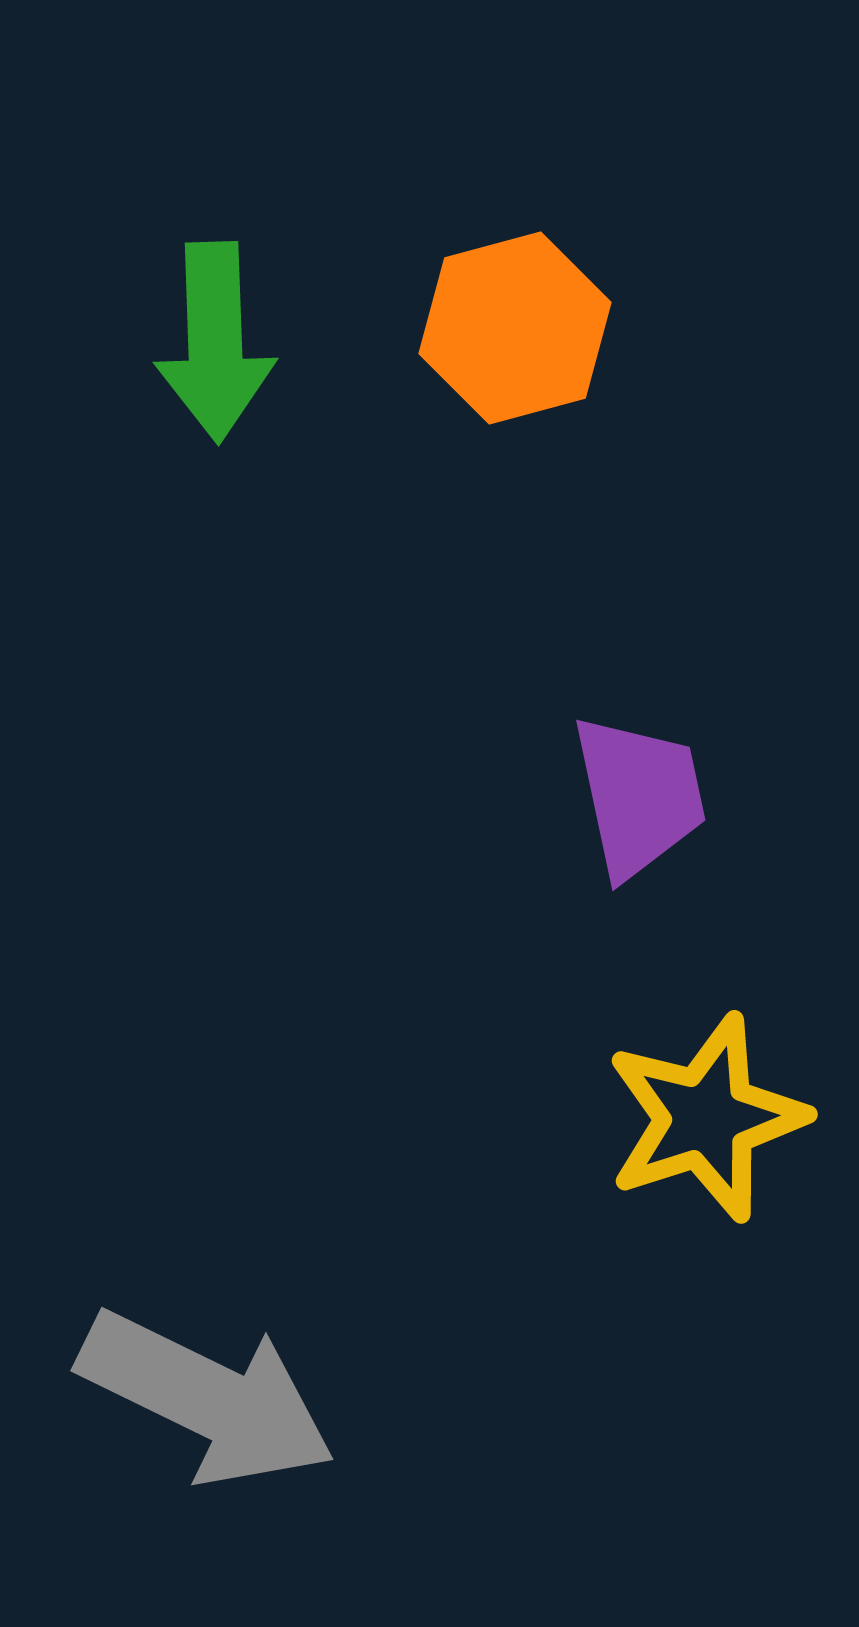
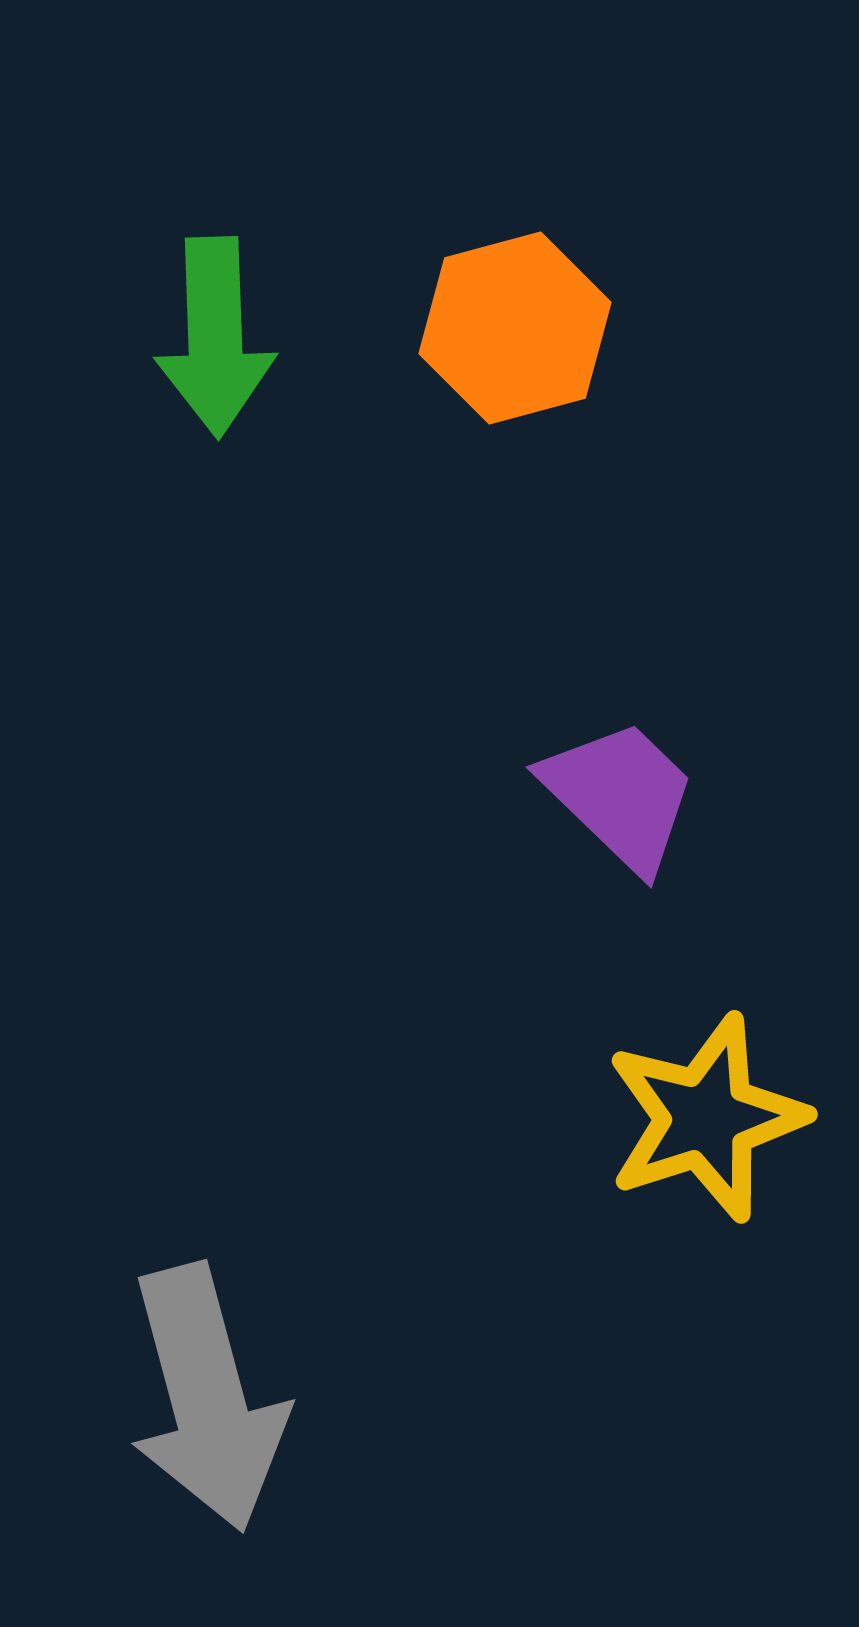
green arrow: moved 5 px up
purple trapezoid: moved 19 px left, 1 px up; rotated 34 degrees counterclockwise
gray arrow: rotated 49 degrees clockwise
